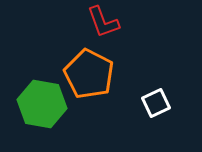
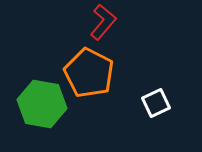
red L-shape: rotated 120 degrees counterclockwise
orange pentagon: moved 1 px up
